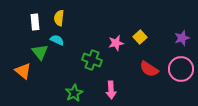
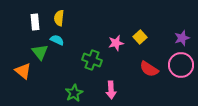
pink circle: moved 4 px up
